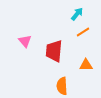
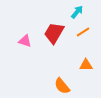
cyan arrow: moved 2 px up
pink triangle: rotated 32 degrees counterclockwise
red trapezoid: moved 18 px up; rotated 25 degrees clockwise
orange semicircle: rotated 36 degrees counterclockwise
